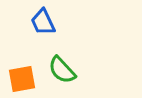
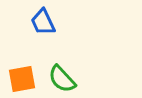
green semicircle: moved 9 px down
